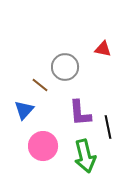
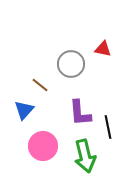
gray circle: moved 6 px right, 3 px up
